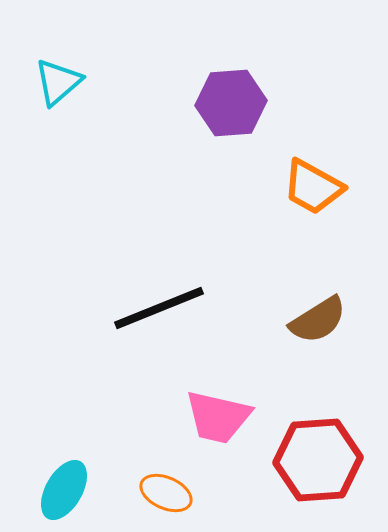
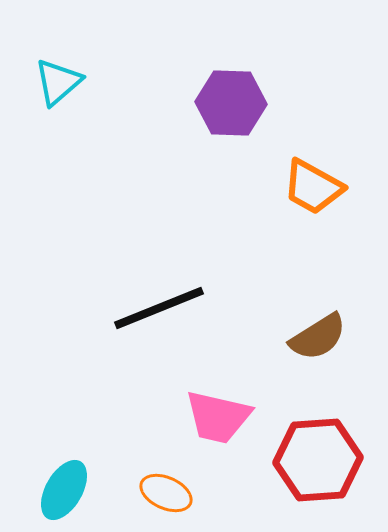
purple hexagon: rotated 6 degrees clockwise
brown semicircle: moved 17 px down
